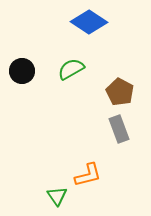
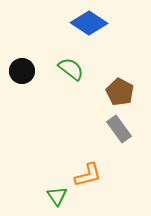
blue diamond: moved 1 px down
green semicircle: rotated 68 degrees clockwise
gray rectangle: rotated 16 degrees counterclockwise
